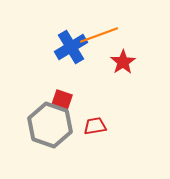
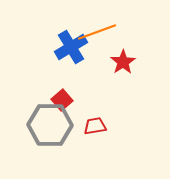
orange line: moved 2 px left, 3 px up
red square: rotated 30 degrees clockwise
gray hexagon: rotated 18 degrees counterclockwise
